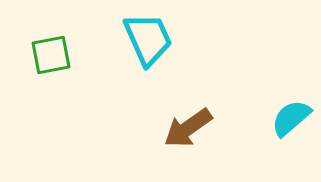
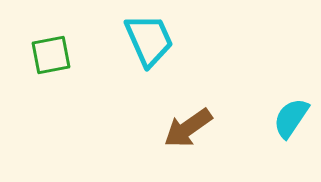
cyan trapezoid: moved 1 px right, 1 px down
cyan semicircle: rotated 15 degrees counterclockwise
